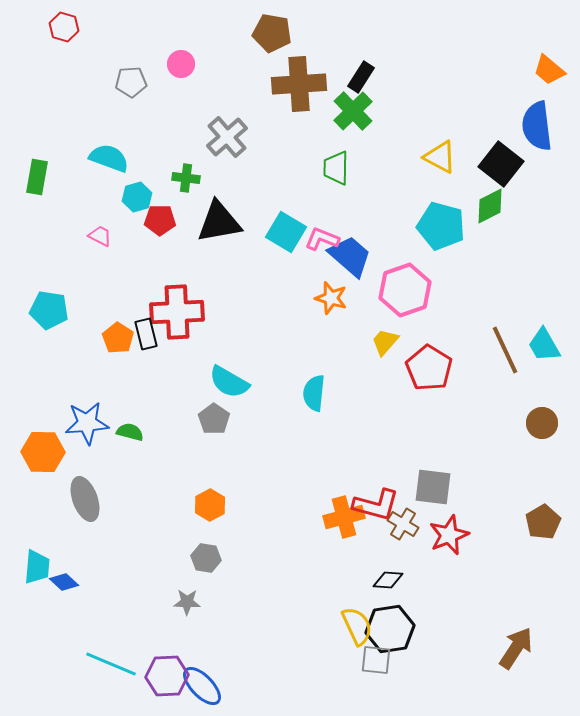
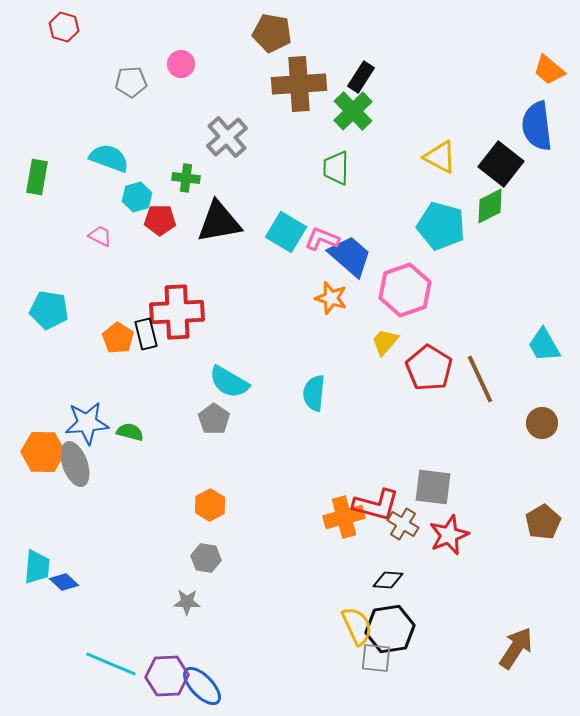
brown line at (505, 350): moved 25 px left, 29 px down
gray ellipse at (85, 499): moved 10 px left, 35 px up
gray square at (376, 660): moved 2 px up
